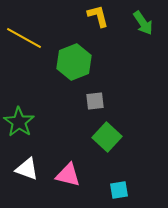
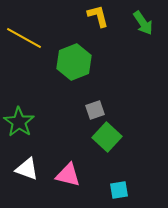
gray square: moved 9 px down; rotated 12 degrees counterclockwise
